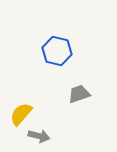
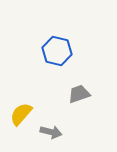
gray arrow: moved 12 px right, 4 px up
